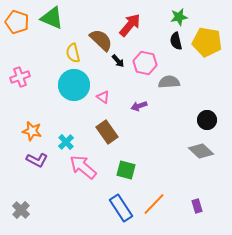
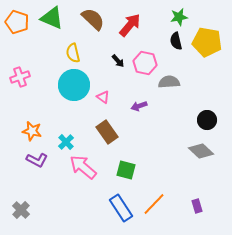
brown semicircle: moved 8 px left, 21 px up
